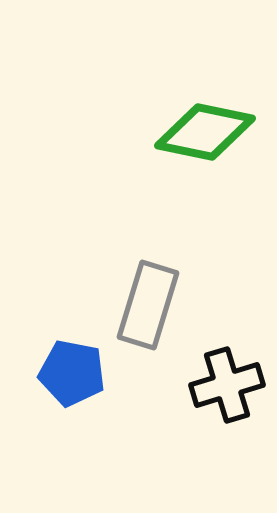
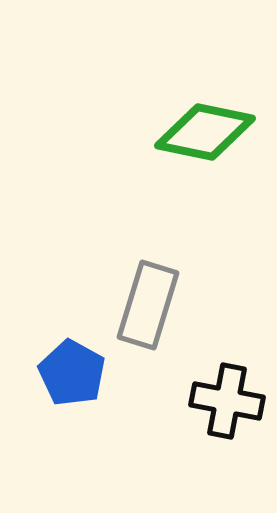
blue pentagon: rotated 18 degrees clockwise
black cross: moved 16 px down; rotated 28 degrees clockwise
